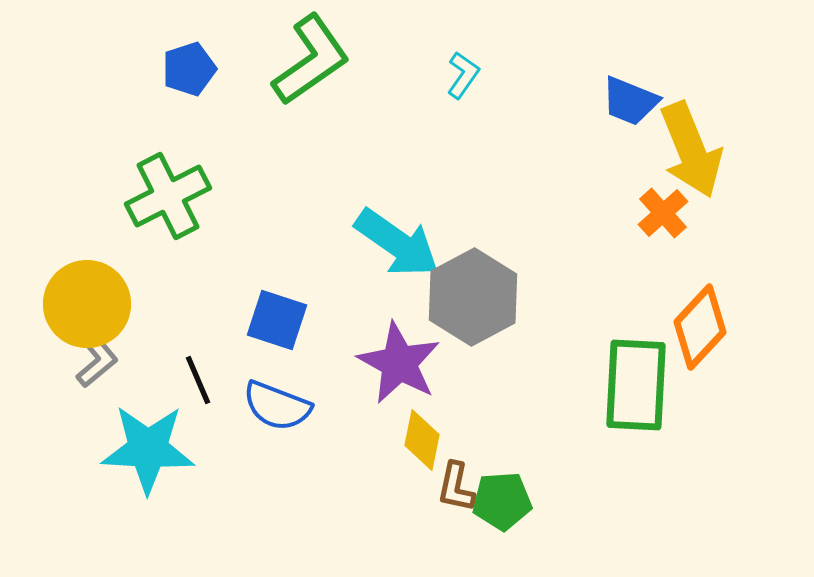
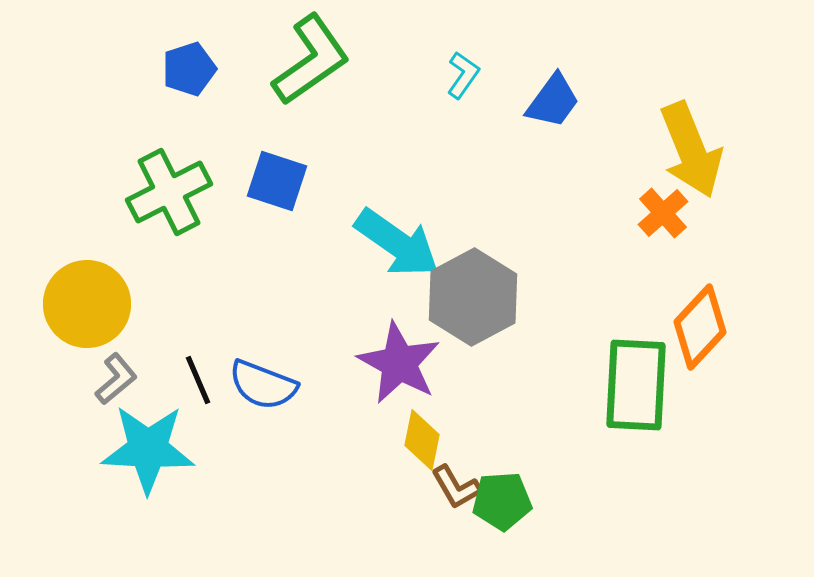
blue trapezoid: moved 77 px left; rotated 76 degrees counterclockwise
green cross: moved 1 px right, 4 px up
blue square: moved 139 px up
gray L-shape: moved 19 px right, 17 px down
blue semicircle: moved 14 px left, 21 px up
brown L-shape: rotated 42 degrees counterclockwise
